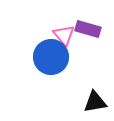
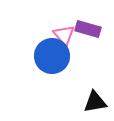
blue circle: moved 1 px right, 1 px up
